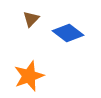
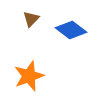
blue diamond: moved 3 px right, 3 px up
